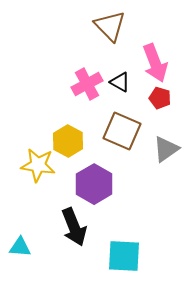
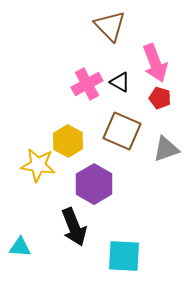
gray triangle: rotated 16 degrees clockwise
